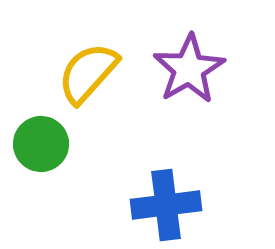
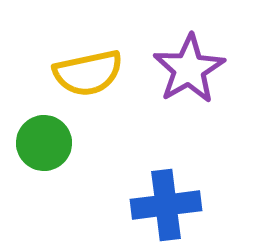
yellow semicircle: rotated 144 degrees counterclockwise
green circle: moved 3 px right, 1 px up
